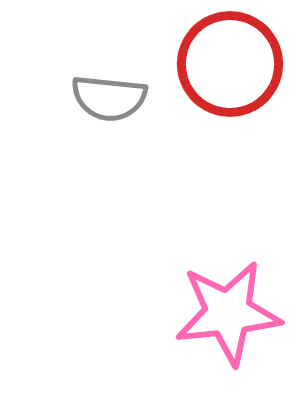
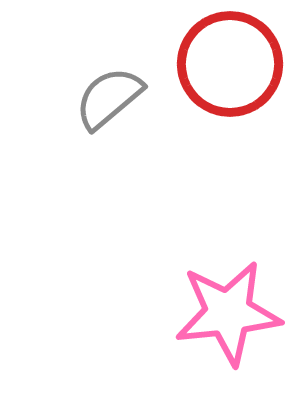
gray semicircle: rotated 134 degrees clockwise
